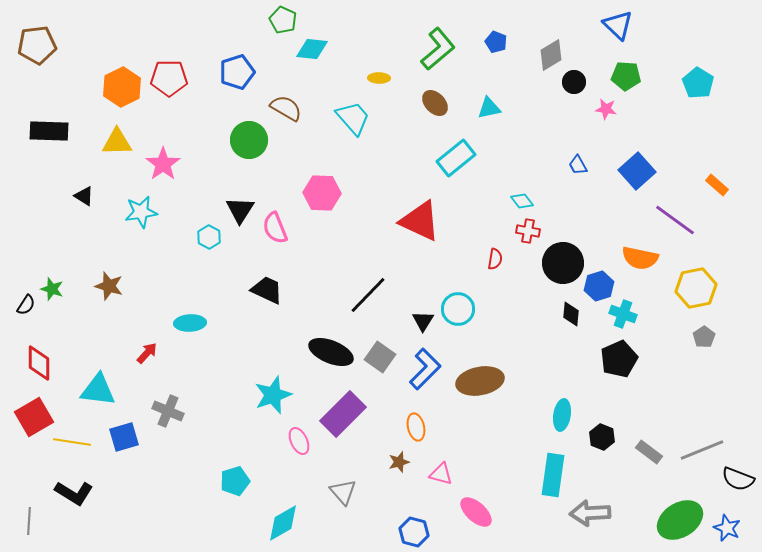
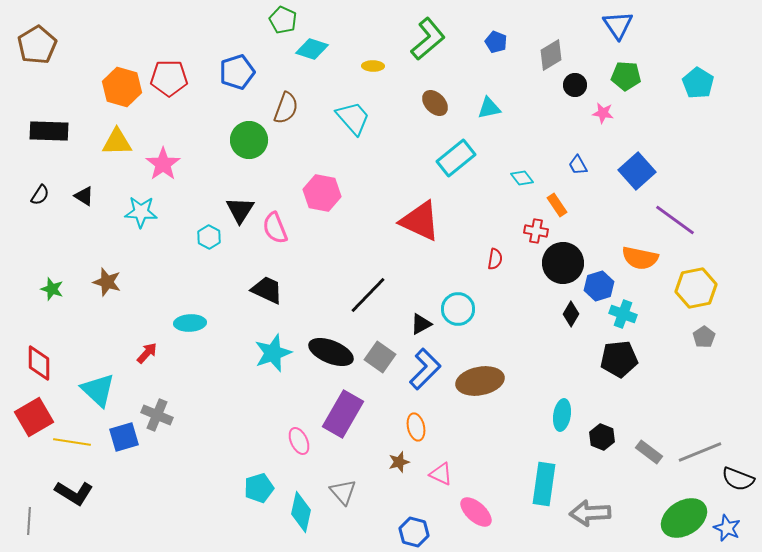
blue triangle at (618, 25): rotated 12 degrees clockwise
brown pentagon at (37, 45): rotated 24 degrees counterclockwise
cyan diamond at (312, 49): rotated 12 degrees clockwise
green L-shape at (438, 49): moved 10 px left, 10 px up
yellow ellipse at (379, 78): moved 6 px left, 12 px up
black circle at (574, 82): moved 1 px right, 3 px down
orange hexagon at (122, 87): rotated 18 degrees counterclockwise
brown semicircle at (286, 108): rotated 80 degrees clockwise
pink star at (606, 109): moved 3 px left, 4 px down
orange rectangle at (717, 185): moved 160 px left, 20 px down; rotated 15 degrees clockwise
pink hexagon at (322, 193): rotated 9 degrees clockwise
cyan diamond at (522, 201): moved 23 px up
cyan star at (141, 212): rotated 12 degrees clockwise
red cross at (528, 231): moved 8 px right
brown star at (109, 286): moved 2 px left, 4 px up
black semicircle at (26, 305): moved 14 px right, 110 px up
black diamond at (571, 314): rotated 25 degrees clockwise
black triangle at (423, 321): moved 2 px left, 3 px down; rotated 30 degrees clockwise
black pentagon at (619, 359): rotated 18 degrees clockwise
cyan triangle at (98, 390): rotated 36 degrees clockwise
cyan star at (273, 395): moved 42 px up
gray cross at (168, 411): moved 11 px left, 4 px down
purple rectangle at (343, 414): rotated 15 degrees counterclockwise
gray line at (702, 450): moved 2 px left, 2 px down
pink triangle at (441, 474): rotated 10 degrees clockwise
cyan rectangle at (553, 475): moved 9 px left, 9 px down
cyan pentagon at (235, 481): moved 24 px right, 7 px down
green ellipse at (680, 520): moved 4 px right, 2 px up
cyan diamond at (283, 523): moved 18 px right, 11 px up; rotated 48 degrees counterclockwise
